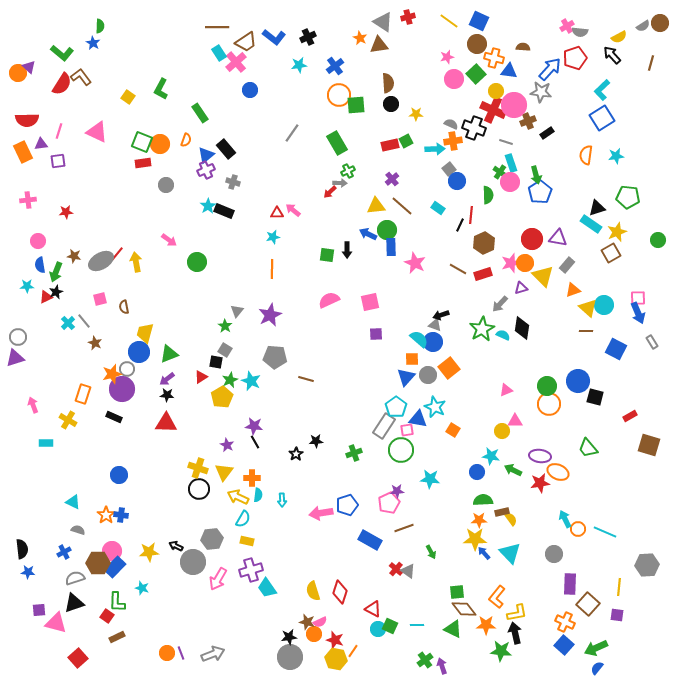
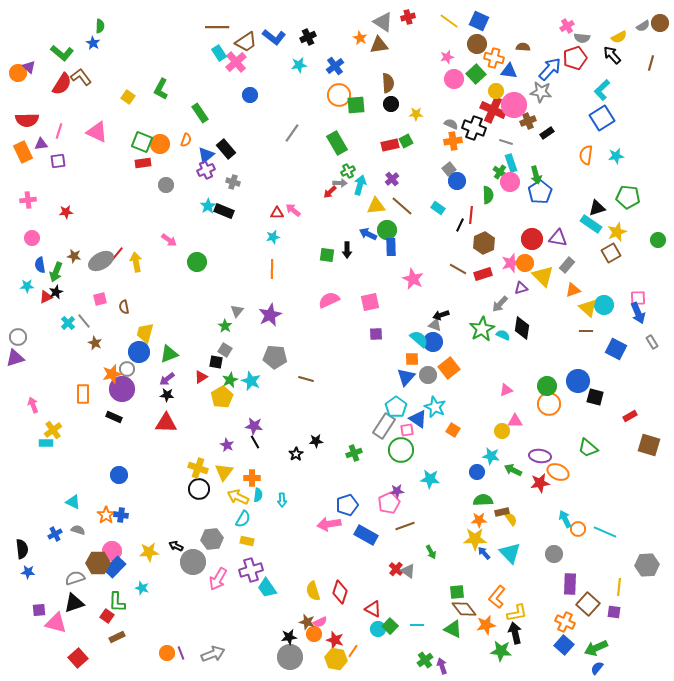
gray semicircle at (580, 32): moved 2 px right, 6 px down
blue circle at (250, 90): moved 5 px down
cyan arrow at (435, 149): moved 75 px left, 36 px down; rotated 72 degrees counterclockwise
pink circle at (38, 241): moved 6 px left, 3 px up
pink star at (415, 263): moved 2 px left, 16 px down
orange rectangle at (83, 394): rotated 18 degrees counterclockwise
blue triangle at (418, 419): rotated 24 degrees clockwise
yellow cross at (68, 420): moved 15 px left, 10 px down; rotated 24 degrees clockwise
green trapezoid at (588, 448): rotated 10 degrees counterclockwise
pink arrow at (321, 513): moved 8 px right, 11 px down
brown line at (404, 528): moved 1 px right, 2 px up
blue rectangle at (370, 540): moved 4 px left, 5 px up
blue cross at (64, 552): moved 9 px left, 18 px up
purple square at (617, 615): moved 3 px left, 3 px up
orange star at (486, 625): rotated 12 degrees counterclockwise
green square at (390, 626): rotated 21 degrees clockwise
